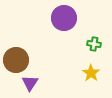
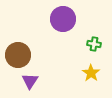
purple circle: moved 1 px left, 1 px down
brown circle: moved 2 px right, 5 px up
purple triangle: moved 2 px up
